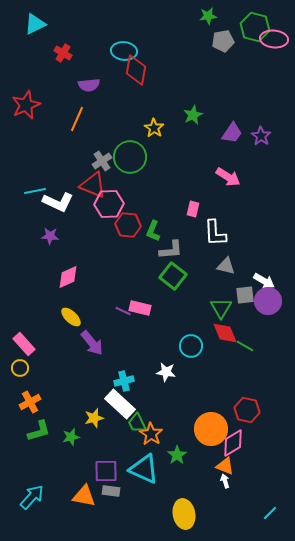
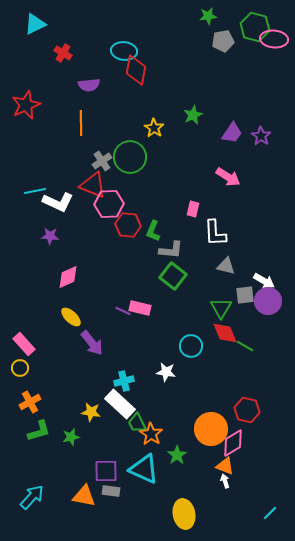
orange line at (77, 119): moved 4 px right, 4 px down; rotated 25 degrees counterclockwise
gray L-shape at (171, 250): rotated 10 degrees clockwise
yellow star at (94, 418): moved 3 px left, 6 px up; rotated 24 degrees clockwise
